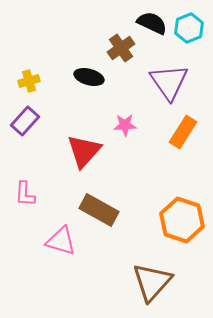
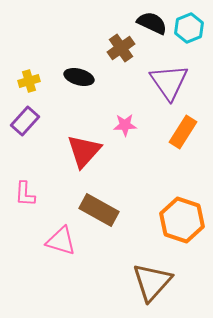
black ellipse: moved 10 px left
